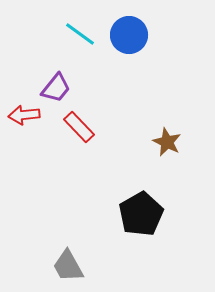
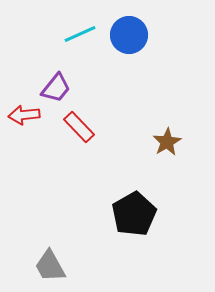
cyan line: rotated 60 degrees counterclockwise
brown star: rotated 16 degrees clockwise
black pentagon: moved 7 px left
gray trapezoid: moved 18 px left
